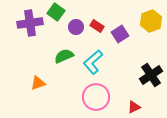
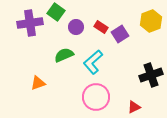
red rectangle: moved 4 px right, 1 px down
green semicircle: moved 1 px up
black cross: rotated 15 degrees clockwise
